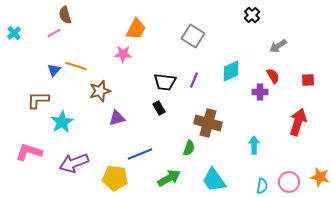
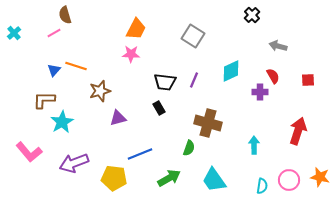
gray arrow: rotated 48 degrees clockwise
pink star: moved 8 px right
brown L-shape: moved 6 px right
purple triangle: moved 1 px right
red arrow: moved 9 px down
pink L-shape: rotated 148 degrees counterclockwise
yellow pentagon: moved 1 px left
pink circle: moved 2 px up
